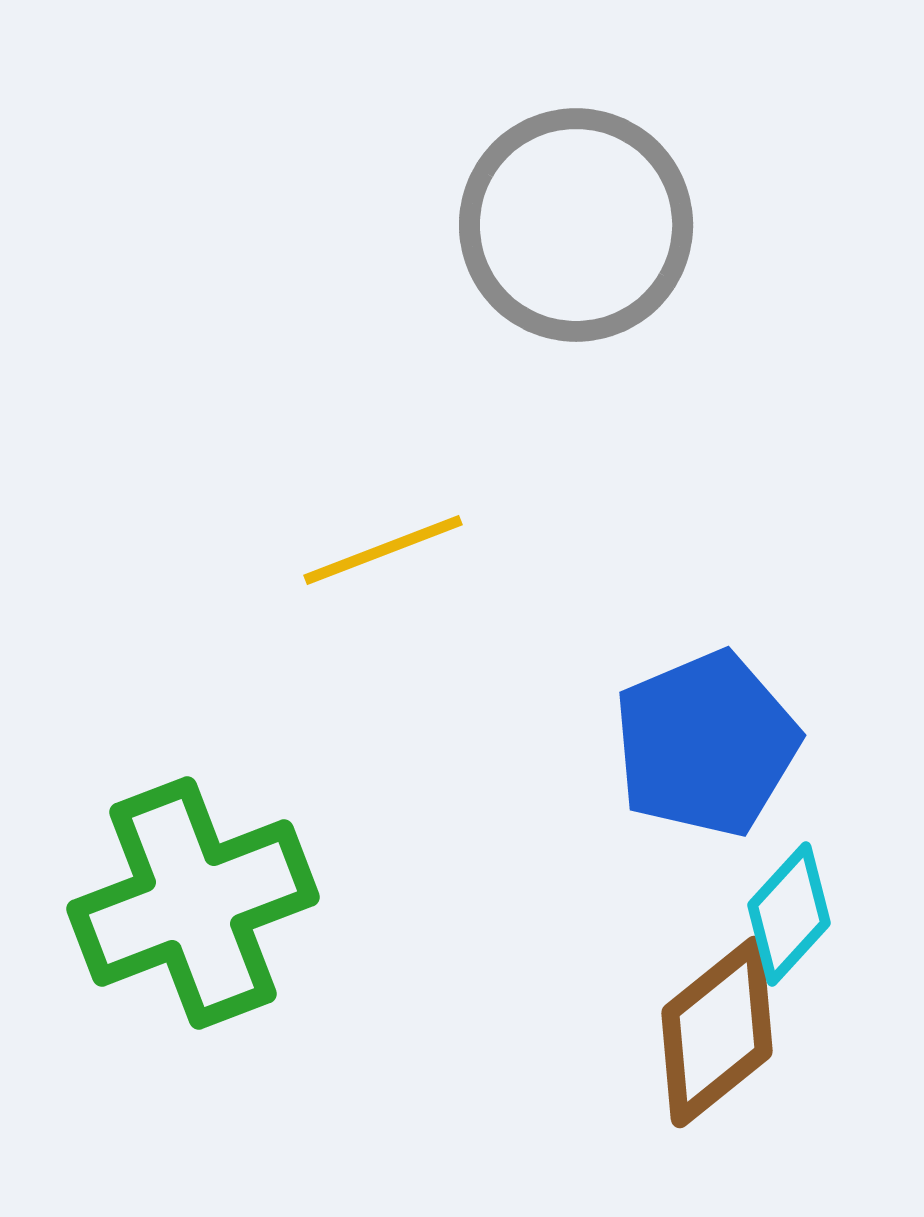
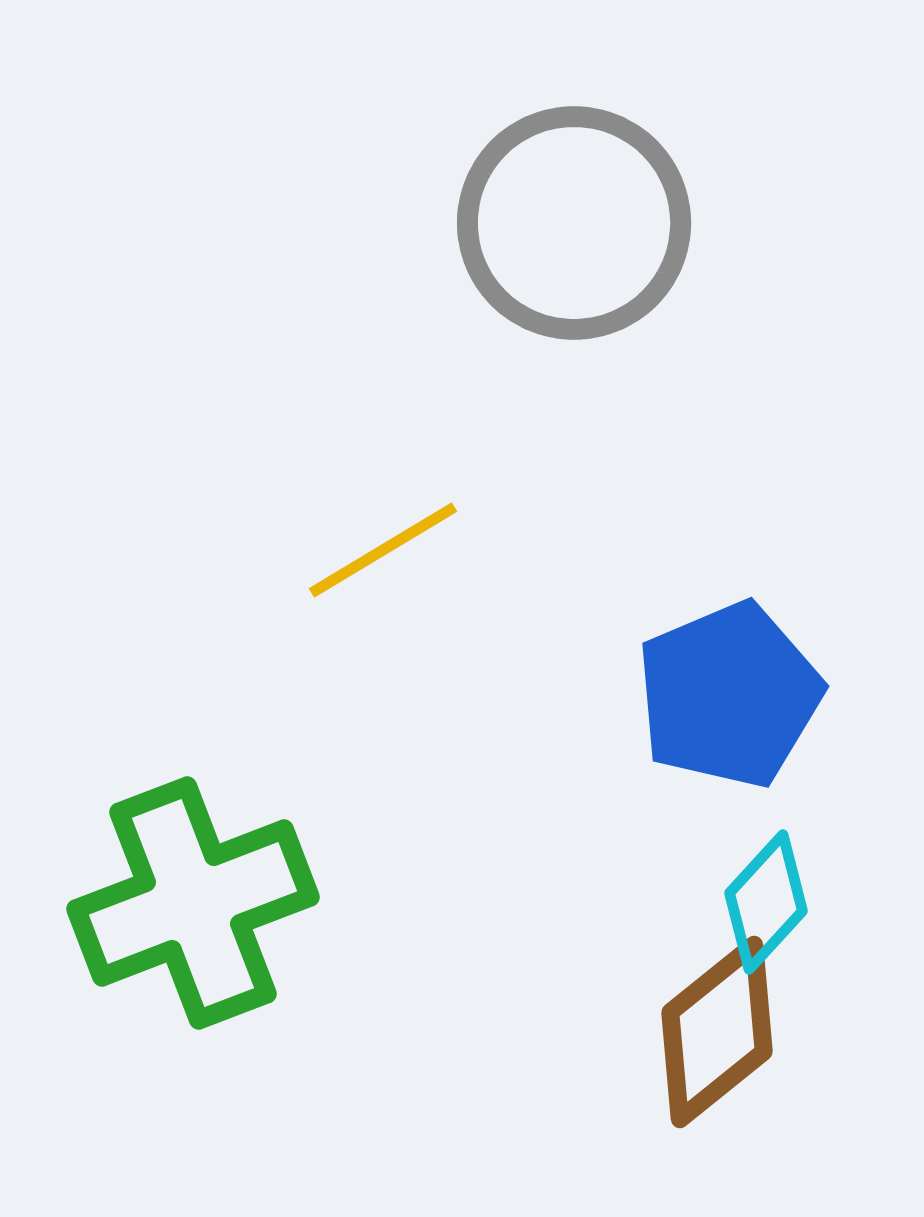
gray circle: moved 2 px left, 2 px up
yellow line: rotated 10 degrees counterclockwise
blue pentagon: moved 23 px right, 49 px up
cyan diamond: moved 23 px left, 12 px up
